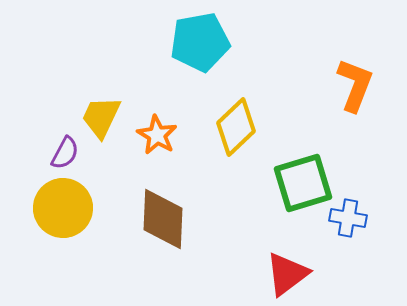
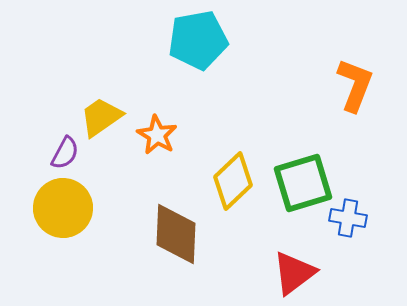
cyan pentagon: moved 2 px left, 2 px up
yellow trapezoid: rotated 30 degrees clockwise
yellow diamond: moved 3 px left, 54 px down
brown diamond: moved 13 px right, 15 px down
red triangle: moved 7 px right, 1 px up
